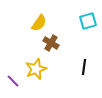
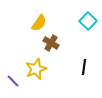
cyan square: rotated 30 degrees counterclockwise
